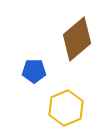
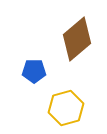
yellow hexagon: rotated 8 degrees clockwise
